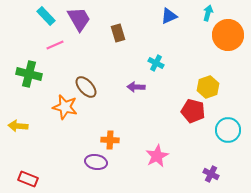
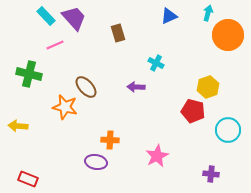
purple trapezoid: moved 5 px left, 1 px up; rotated 12 degrees counterclockwise
purple cross: rotated 21 degrees counterclockwise
